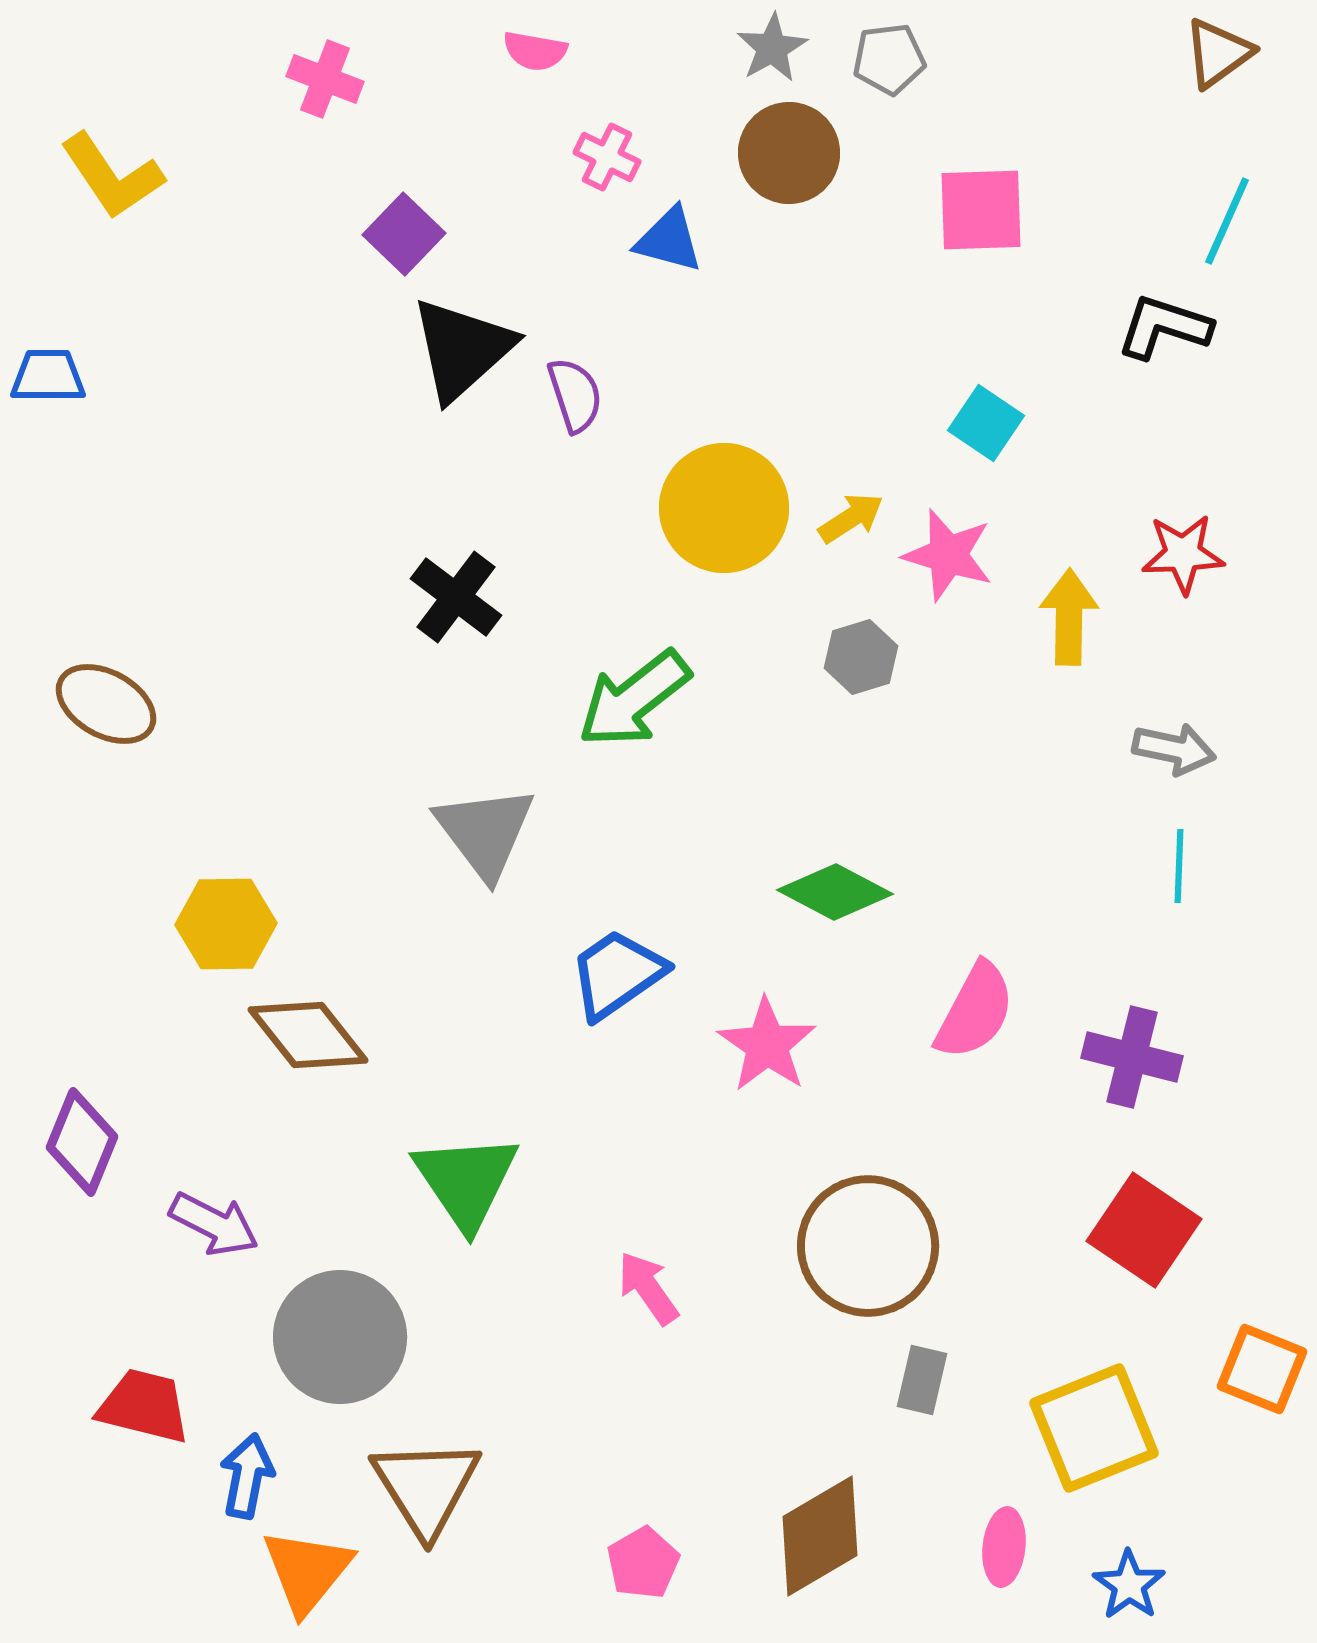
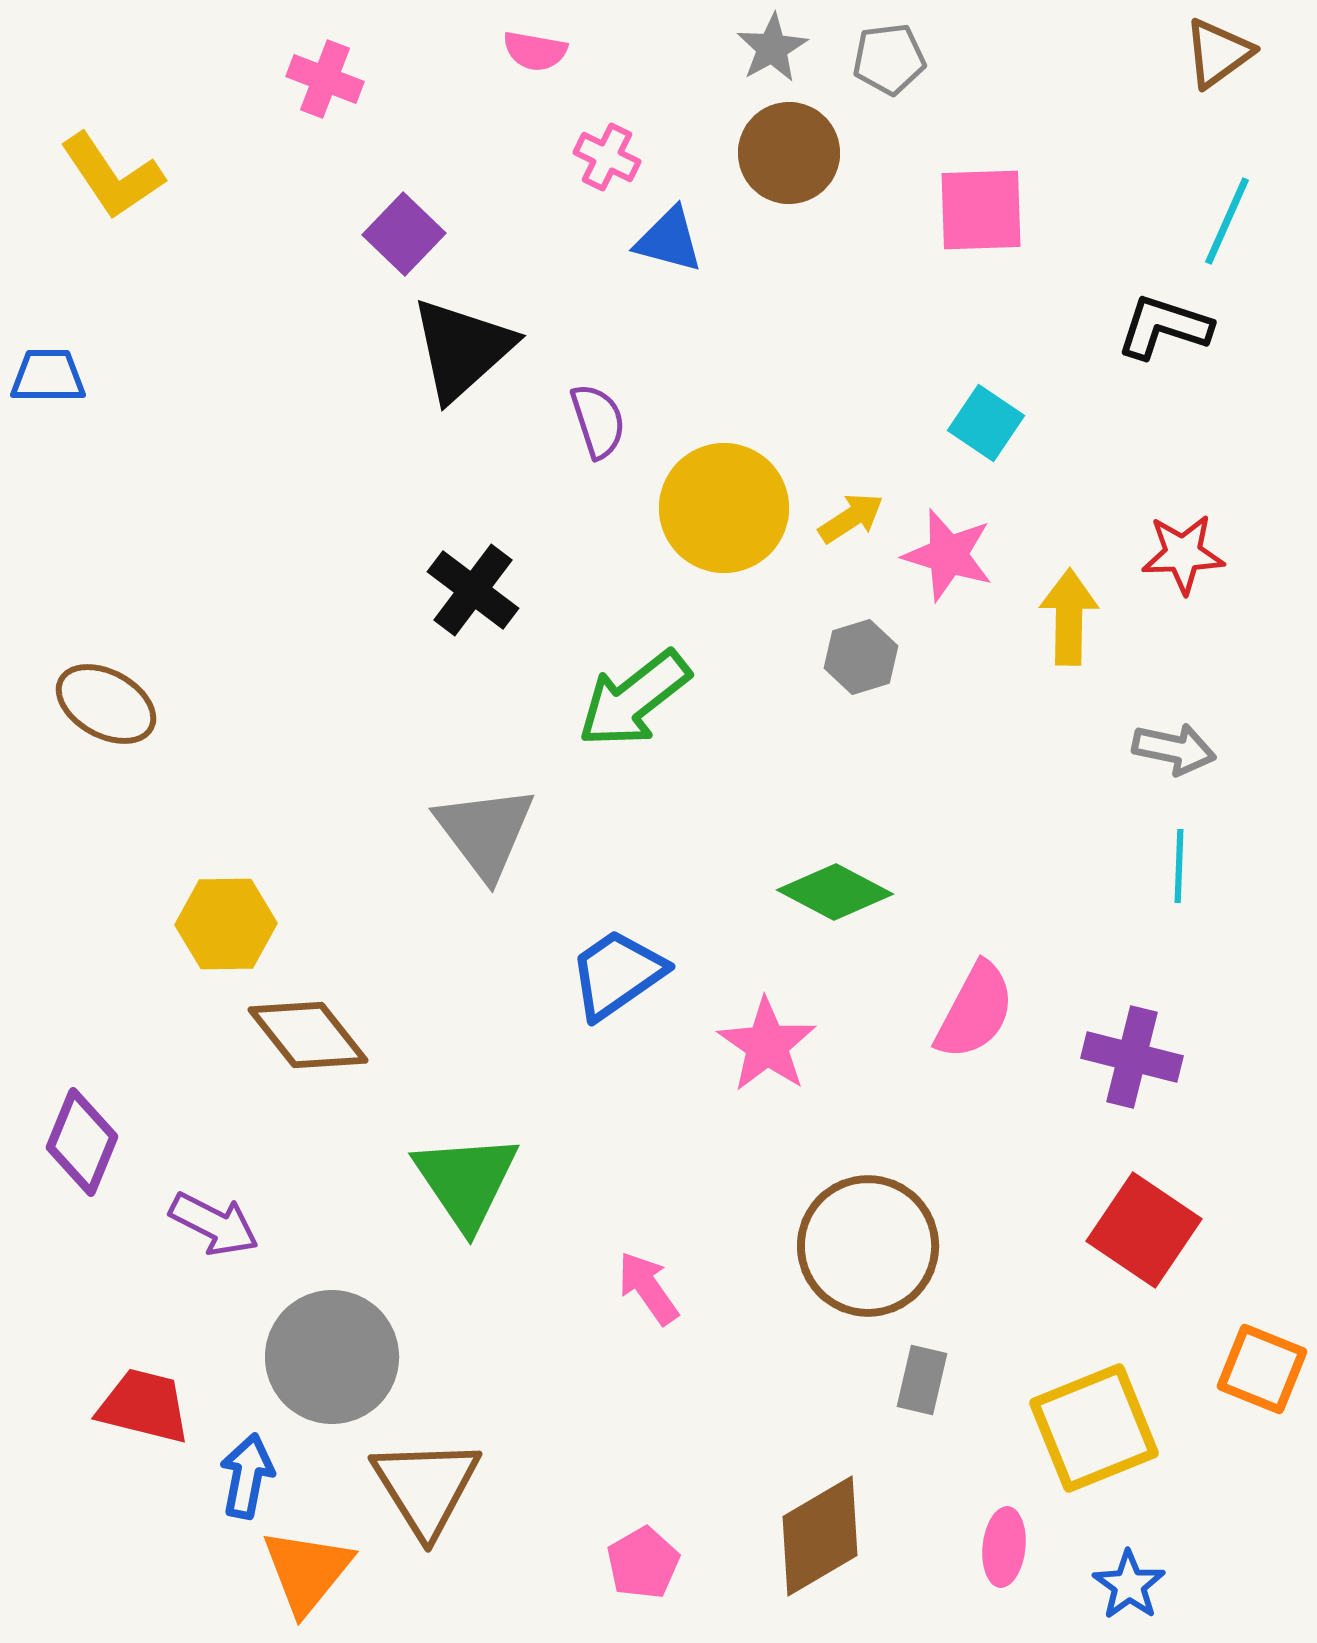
purple semicircle at (575, 395): moved 23 px right, 26 px down
black cross at (456, 597): moved 17 px right, 7 px up
gray circle at (340, 1337): moved 8 px left, 20 px down
